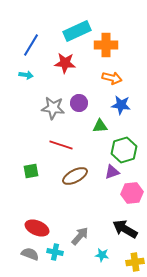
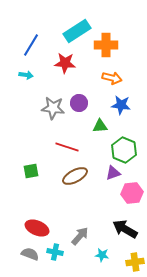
cyan rectangle: rotated 8 degrees counterclockwise
red line: moved 6 px right, 2 px down
green hexagon: rotated 20 degrees counterclockwise
purple triangle: moved 1 px right, 1 px down
